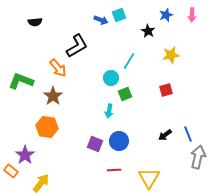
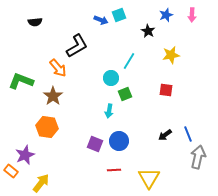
red square: rotated 24 degrees clockwise
purple star: rotated 12 degrees clockwise
